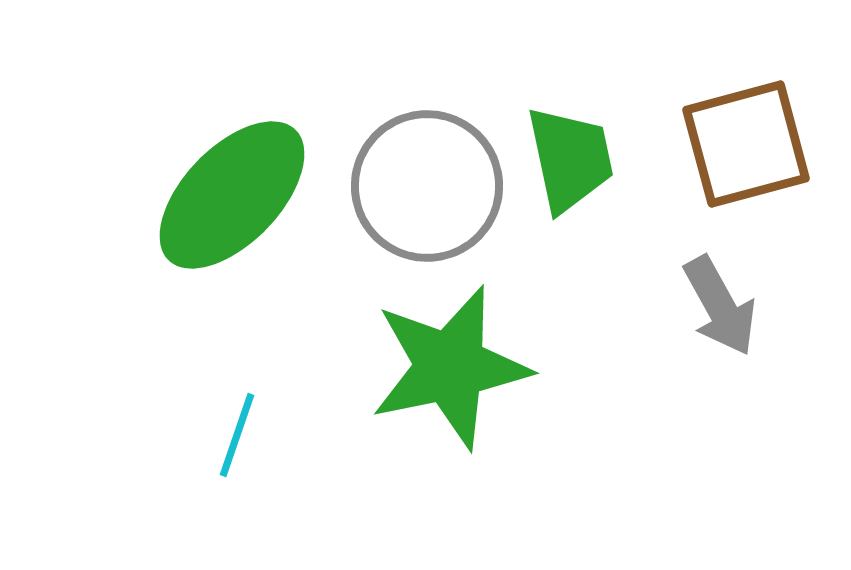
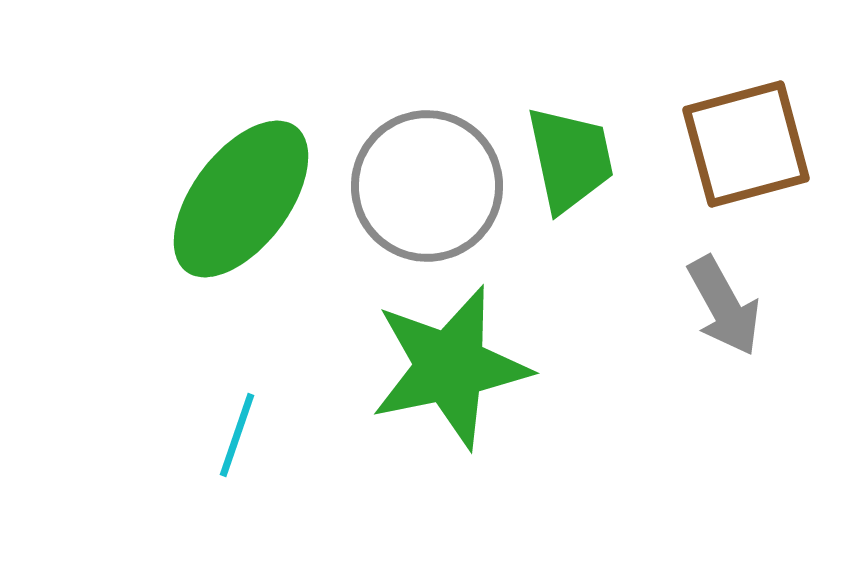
green ellipse: moved 9 px right, 4 px down; rotated 7 degrees counterclockwise
gray arrow: moved 4 px right
